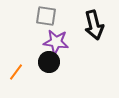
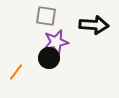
black arrow: rotated 72 degrees counterclockwise
purple star: rotated 20 degrees counterclockwise
black circle: moved 4 px up
